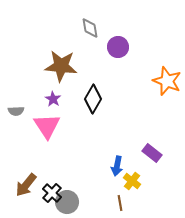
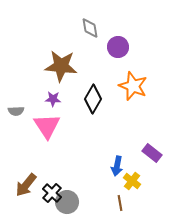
orange star: moved 34 px left, 5 px down
purple star: rotated 28 degrees counterclockwise
